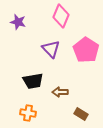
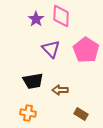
pink diamond: rotated 20 degrees counterclockwise
purple star: moved 18 px right, 3 px up; rotated 21 degrees clockwise
brown arrow: moved 2 px up
